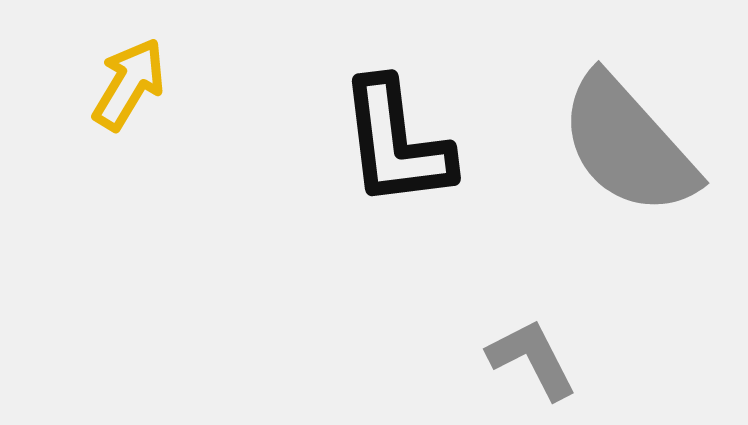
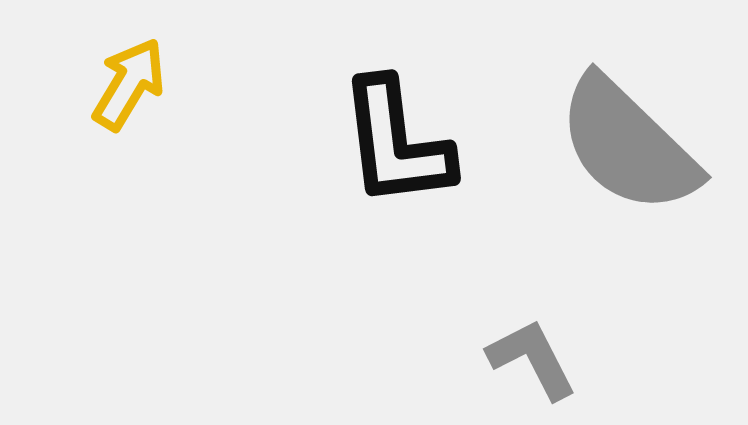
gray semicircle: rotated 4 degrees counterclockwise
